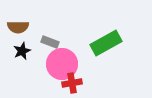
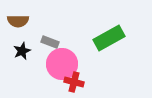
brown semicircle: moved 6 px up
green rectangle: moved 3 px right, 5 px up
red cross: moved 2 px right, 1 px up; rotated 24 degrees clockwise
